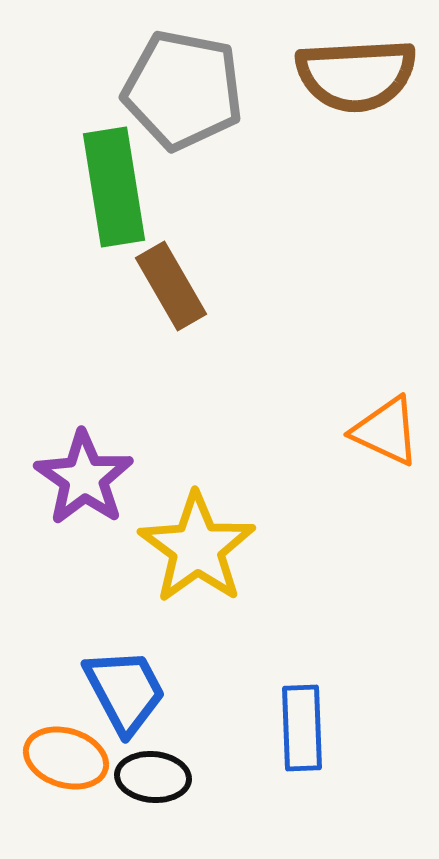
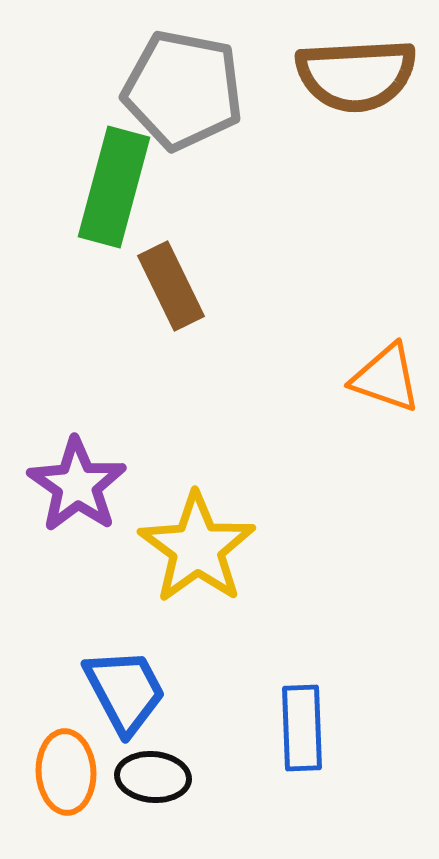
green rectangle: rotated 24 degrees clockwise
brown rectangle: rotated 4 degrees clockwise
orange triangle: moved 53 px up; rotated 6 degrees counterclockwise
purple star: moved 7 px left, 7 px down
orange ellipse: moved 14 px down; rotated 70 degrees clockwise
